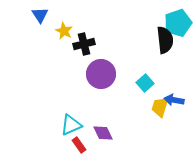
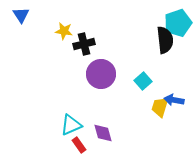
blue triangle: moved 19 px left
yellow star: rotated 18 degrees counterclockwise
cyan square: moved 2 px left, 2 px up
purple diamond: rotated 10 degrees clockwise
